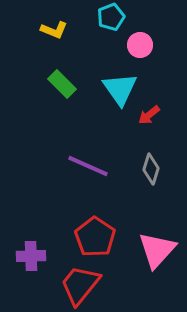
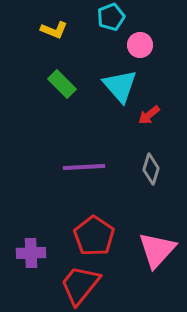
cyan triangle: moved 3 px up; rotated 6 degrees counterclockwise
purple line: moved 4 px left, 1 px down; rotated 27 degrees counterclockwise
red pentagon: moved 1 px left, 1 px up
purple cross: moved 3 px up
